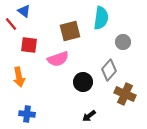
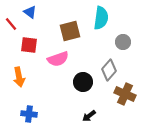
blue triangle: moved 6 px right, 1 px down
blue cross: moved 2 px right
